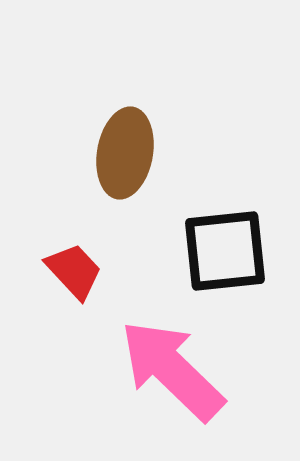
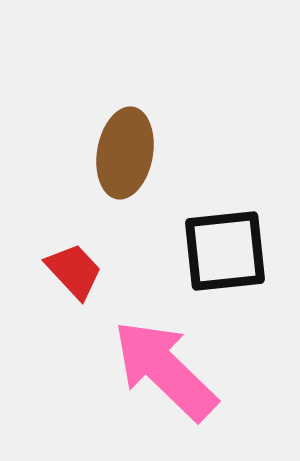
pink arrow: moved 7 px left
